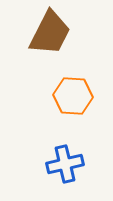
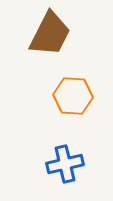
brown trapezoid: moved 1 px down
